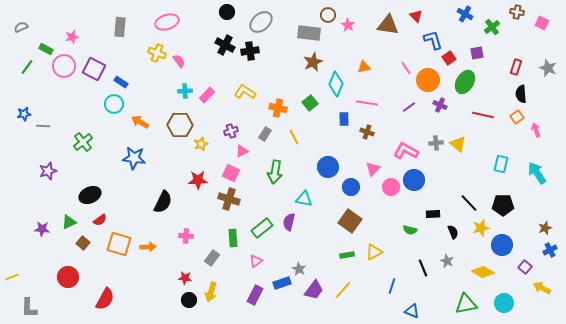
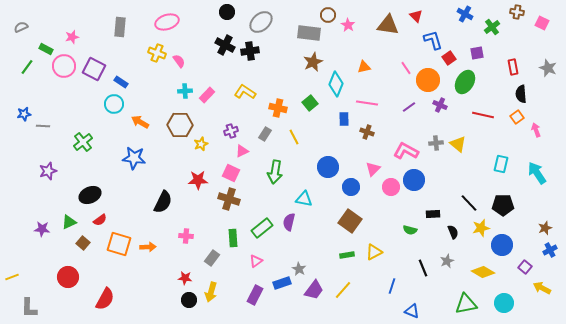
red rectangle at (516, 67): moved 3 px left; rotated 28 degrees counterclockwise
gray star at (447, 261): rotated 24 degrees clockwise
